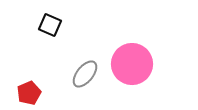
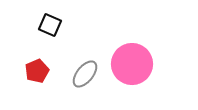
red pentagon: moved 8 px right, 22 px up
